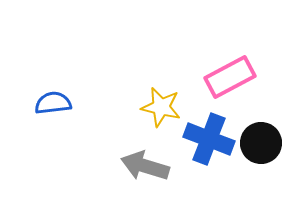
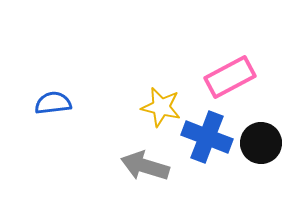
blue cross: moved 2 px left, 2 px up
